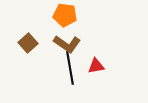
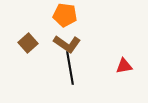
red triangle: moved 28 px right
